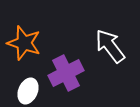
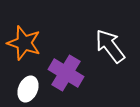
purple cross: rotated 32 degrees counterclockwise
white ellipse: moved 2 px up
